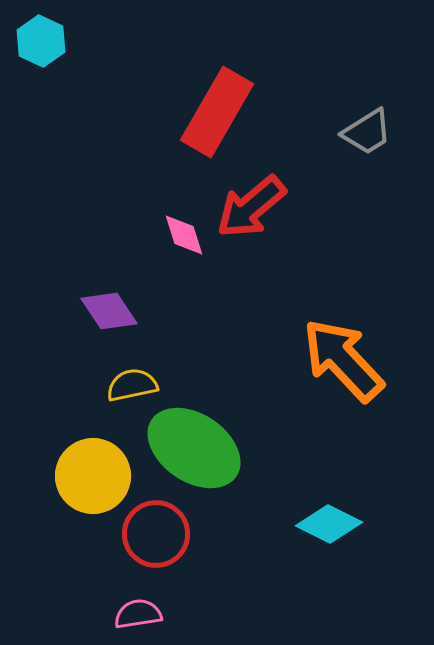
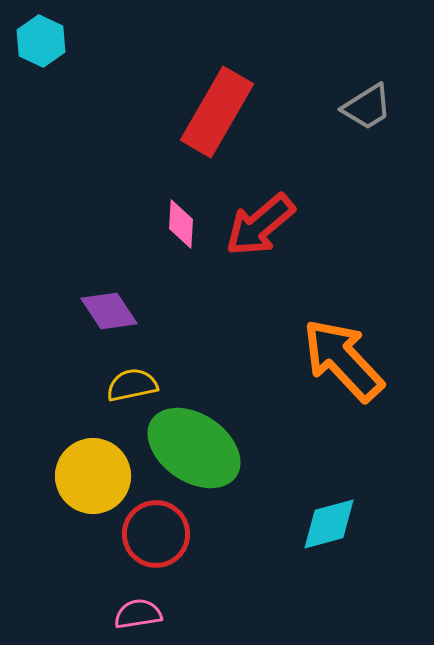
gray trapezoid: moved 25 px up
red arrow: moved 9 px right, 18 px down
pink diamond: moved 3 px left, 11 px up; rotated 21 degrees clockwise
cyan diamond: rotated 42 degrees counterclockwise
